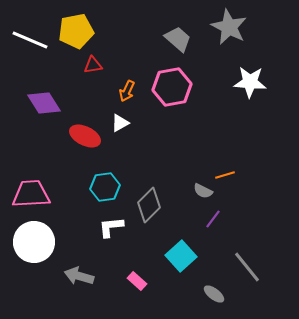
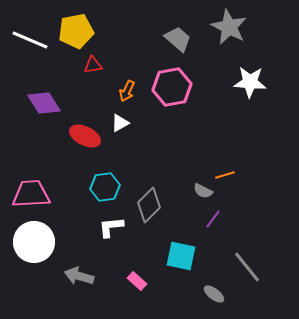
cyan square: rotated 36 degrees counterclockwise
